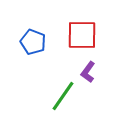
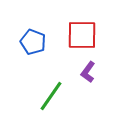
green line: moved 12 px left
